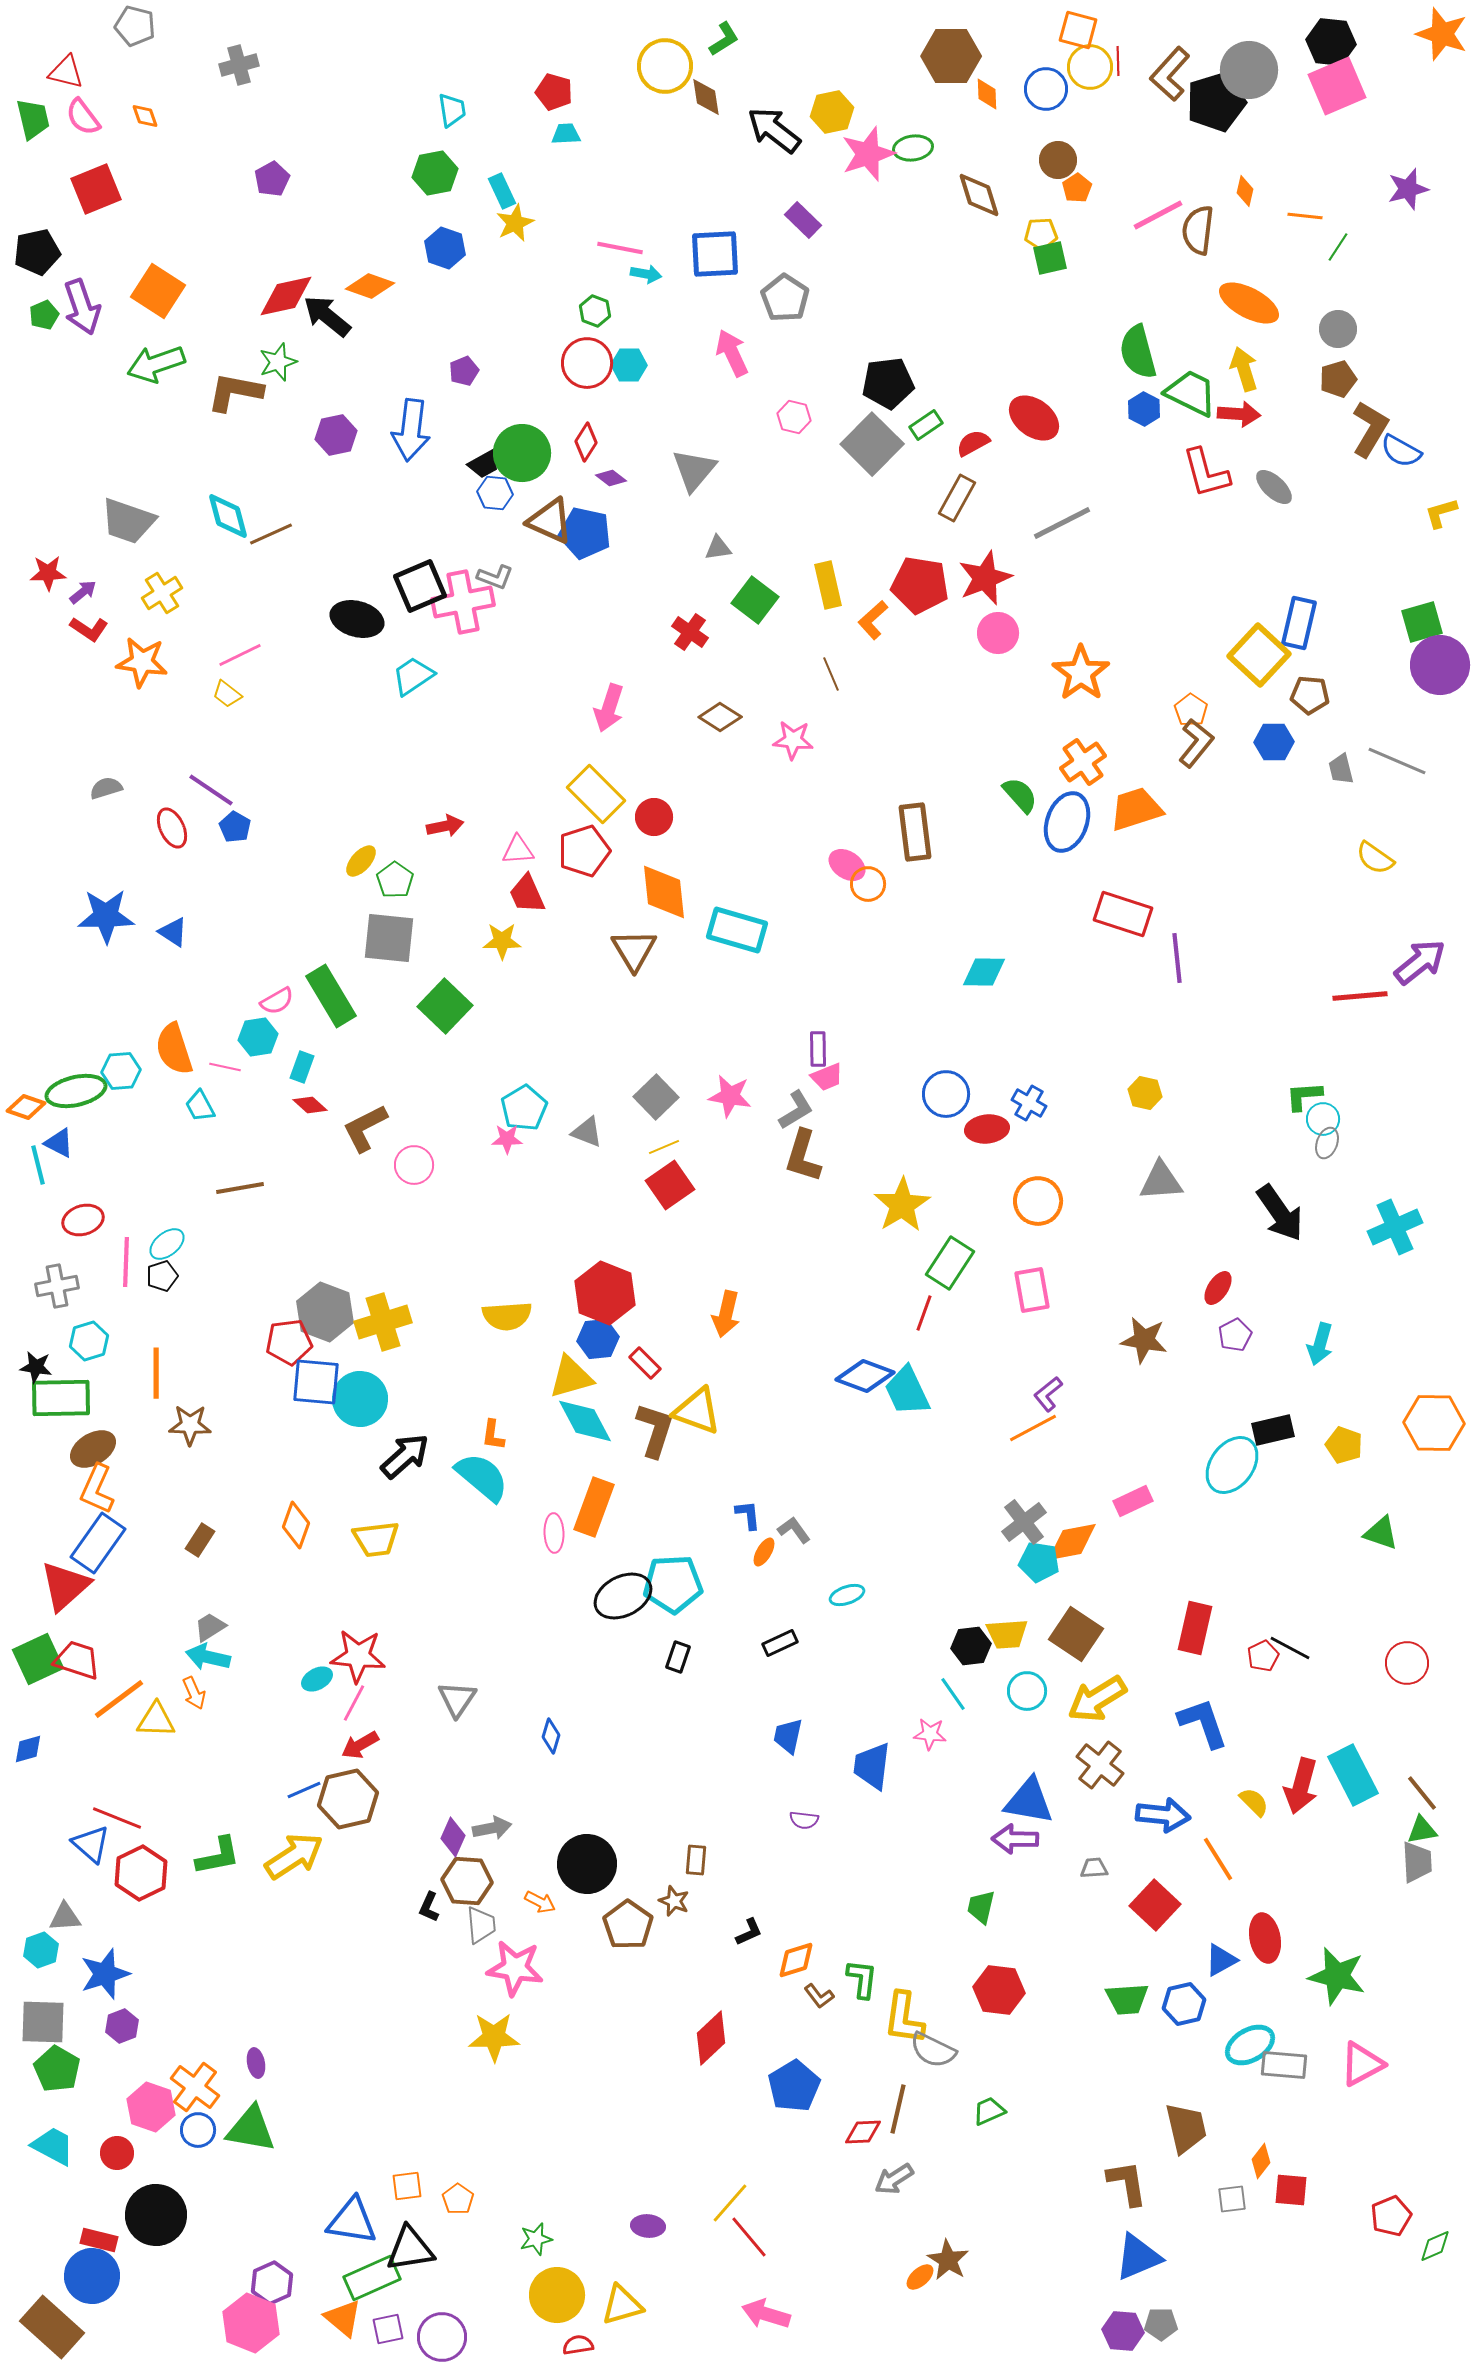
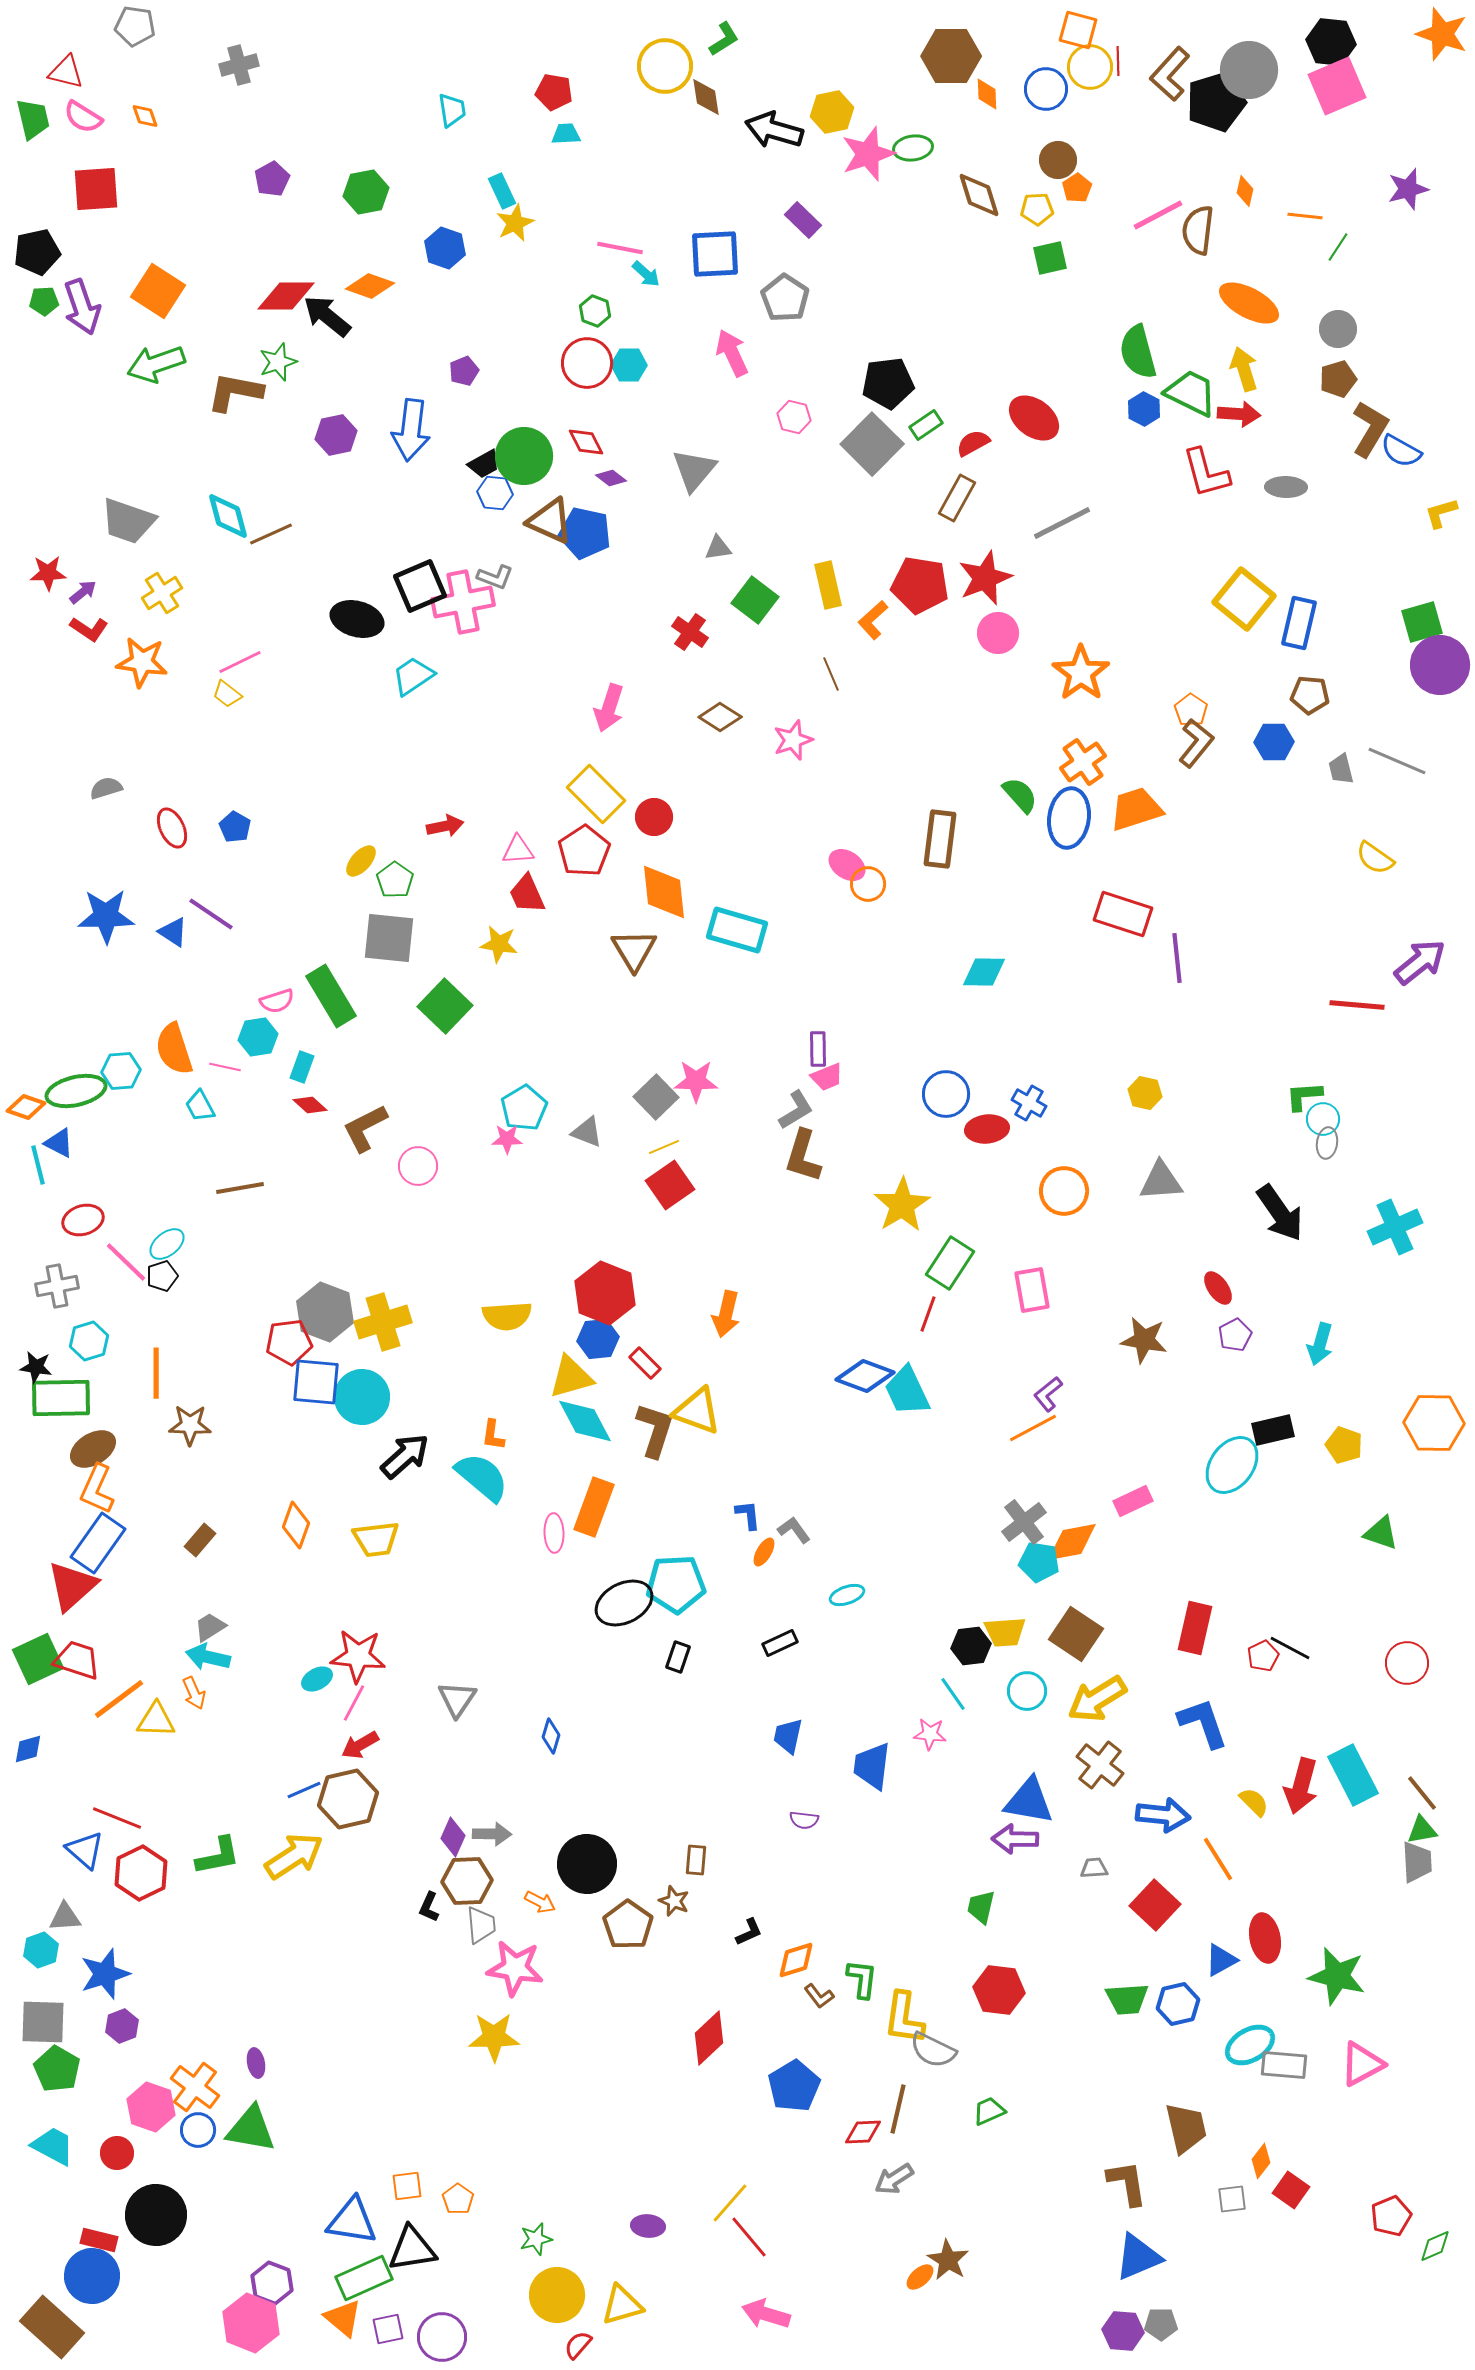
gray pentagon at (135, 26): rotated 6 degrees counterclockwise
red pentagon at (554, 92): rotated 6 degrees counterclockwise
pink semicircle at (83, 117): rotated 21 degrees counterclockwise
black arrow at (774, 130): rotated 22 degrees counterclockwise
green hexagon at (435, 173): moved 69 px left, 19 px down
red square at (96, 189): rotated 18 degrees clockwise
yellow pentagon at (1041, 234): moved 4 px left, 25 px up
cyan arrow at (646, 274): rotated 32 degrees clockwise
red diamond at (286, 296): rotated 12 degrees clockwise
green pentagon at (44, 315): moved 14 px up; rotated 20 degrees clockwise
red diamond at (586, 442): rotated 60 degrees counterclockwise
green circle at (522, 453): moved 2 px right, 3 px down
gray ellipse at (1274, 487): moved 12 px right; rotated 42 degrees counterclockwise
pink line at (240, 655): moved 7 px down
yellow square at (1259, 655): moved 15 px left, 56 px up; rotated 4 degrees counterclockwise
pink star at (793, 740): rotated 24 degrees counterclockwise
purple line at (211, 790): moved 124 px down
blue ellipse at (1067, 822): moved 2 px right, 4 px up; rotated 12 degrees counterclockwise
brown rectangle at (915, 832): moved 25 px right, 7 px down; rotated 14 degrees clockwise
red pentagon at (584, 851): rotated 15 degrees counterclockwise
yellow star at (502, 941): moved 3 px left, 3 px down; rotated 9 degrees clockwise
red line at (1360, 996): moved 3 px left, 9 px down; rotated 10 degrees clockwise
pink semicircle at (277, 1001): rotated 12 degrees clockwise
pink star at (730, 1096): moved 34 px left, 15 px up; rotated 9 degrees counterclockwise
gray ellipse at (1327, 1143): rotated 12 degrees counterclockwise
pink circle at (414, 1165): moved 4 px right, 1 px down
orange circle at (1038, 1201): moved 26 px right, 10 px up
pink line at (126, 1262): rotated 48 degrees counterclockwise
red ellipse at (1218, 1288): rotated 68 degrees counterclockwise
red line at (924, 1313): moved 4 px right, 1 px down
cyan circle at (360, 1399): moved 2 px right, 2 px up
brown rectangle at (200, 1540): rotated 8 degrees clockwise
cyan pentagon at (673, 1584): moved 3 px right
red triangle at (65, 1586): moved 7 px right
black ellipse at (623, 1596): moved 1 px right, 7 px down
yellow trapezoid at (1007, 1634): moved 2 px left, 2 px up
gray arrow at (492, 1828): moved 6 px down; rotated 12 degrees clockwise
blue triangle at (91, 1844): moved 6 px left, 6 px down
brown hexagon at (467, 1881): rotated 6 degrees counterclockwise
blue hexagon at (1184, 2004): moved 6 px left
red diamond at (711, 2038): moved 2 px left
red square at (1291, 2190): rotated 30 degrees clockwise
black triangle at (410, 2249): moved 2 px right
green rectangle at (372, 2278): moved 8 px left
purple hexagon at (272, 2283): rotated 15 degrees counterclockwise
red semicircle at (578, 2345): rotated 40 degrees counterclockwise
